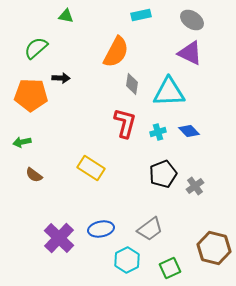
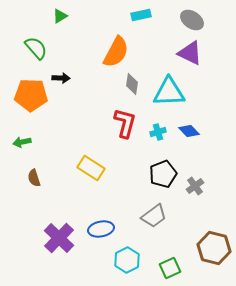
green triangle: moved 6 px left; rotated 42 degrees counterclockwise
green semicircle: rotated 90 degrees clockwise
brown semicircle: moved 3 px down; rotated 36 degrees clockwise
gray trapezoid: moved 4 px right, 13 px up
